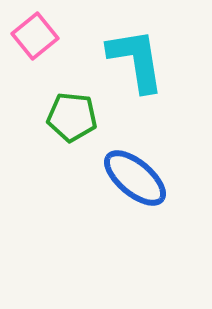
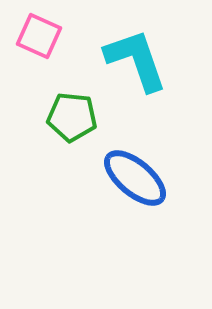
pink square: moved 4 px right; rotated 27 degrees counterclockwise
cyan L-shape: rotated 10 degrees counterclockwise
